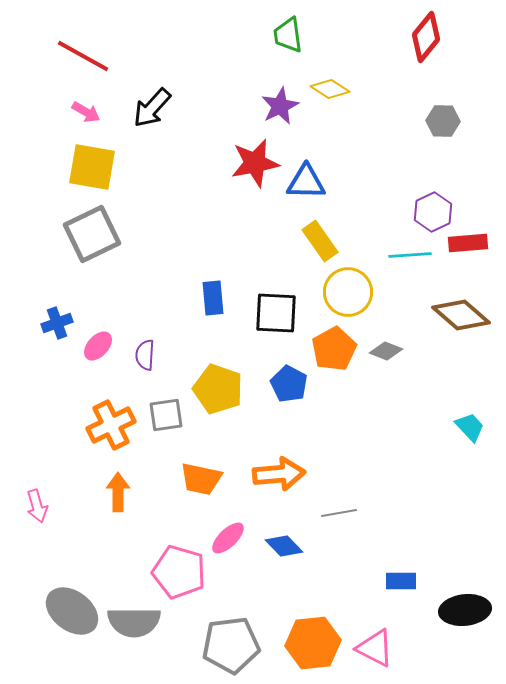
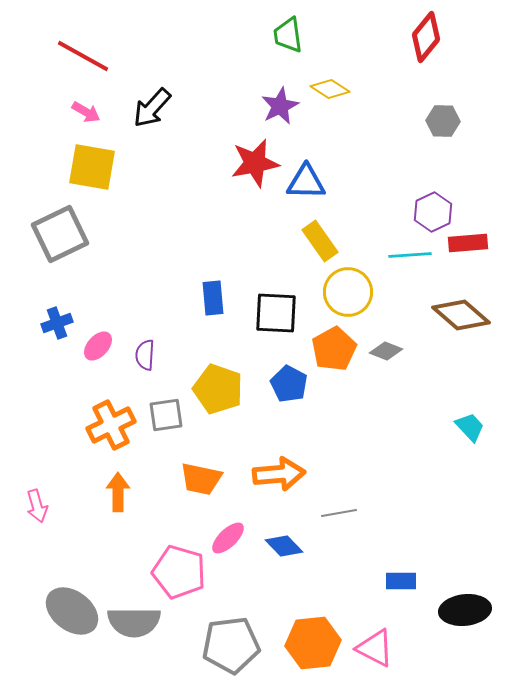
gray square at (92, 234): moved 32 px left
